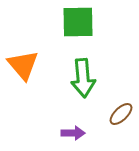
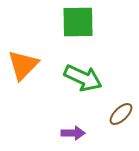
orange triangle: rotated 24 degrees clockwise
green arrow: rotated 60 degrees counterclockwise
